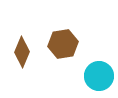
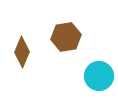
brown hexagon: moved 3 px right, 7 px up
